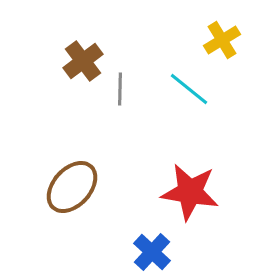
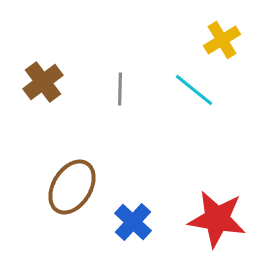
brown cross: moved 40 px left, 21 px down
cyan line: moved 5 px right, 1 px down
brown ellipse: rotated 10 degrees counterclockwise
red star: moved 27 px right, 27 px down
blue cross: moved 19 px left, 30 px up
